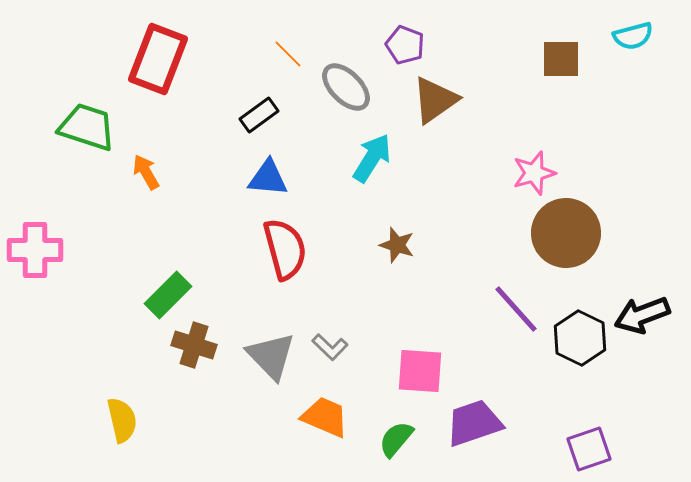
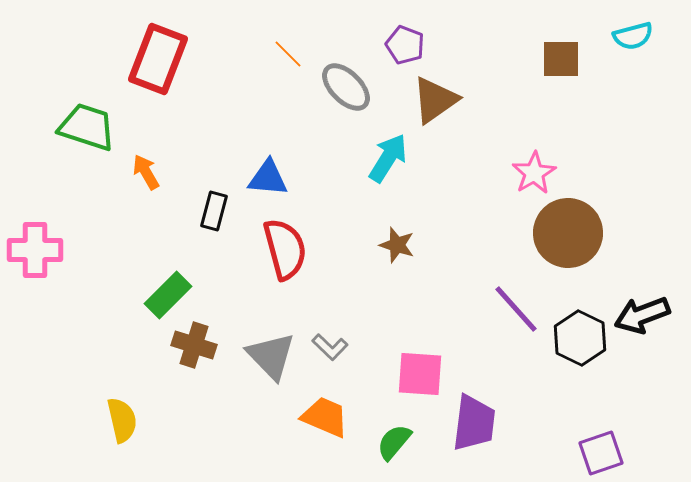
black rectangle: moved 45 px left, 96 px down; rotated 39 degrees counterclockwise
cyan arrow: moved 16 px right
pink star: rotated 15 degrees counterclockwise
brown circle: moved 2 px right
pink square: moved 3 px down
purple trapezoid: rotated 116 degrees clockwise
green semicircle: moved 2 px left, 3 px down
purple square: moved 12 px right, 4 px down
